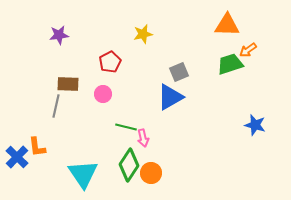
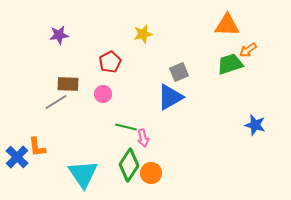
gray line: moved 4 px up; rotated 45 degrees clockwise
